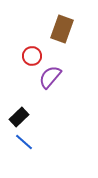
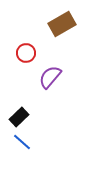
brown rectangle: moved 5 px up; rotated 40 degrees clockwise
red circle: moved 6 px left, 3 px up
blue line: moved 2 px left
